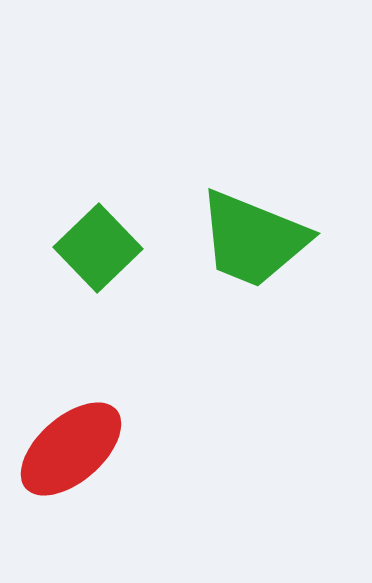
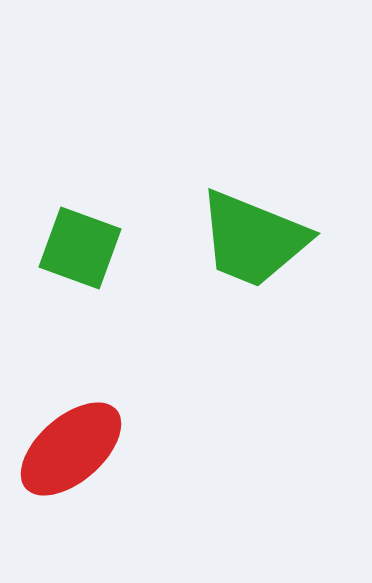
green square: moved 18 px left; rotated 26 degrees counterclockwise
